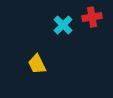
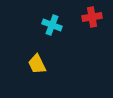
cyan cross: moved 11 px left; rotated 24 degrees counterclockwise
